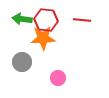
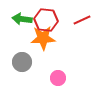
red line: rotated 30 degrees counterclockwise
